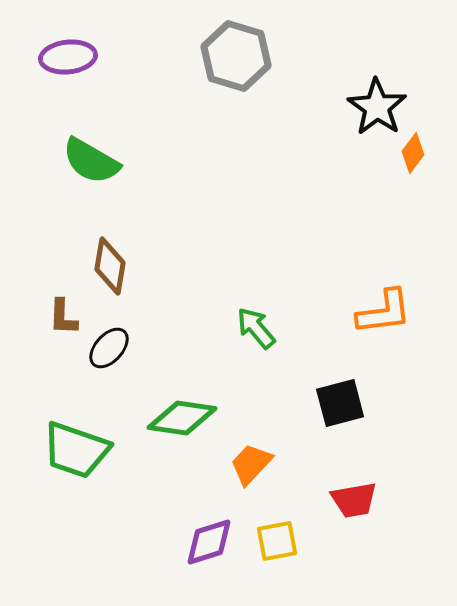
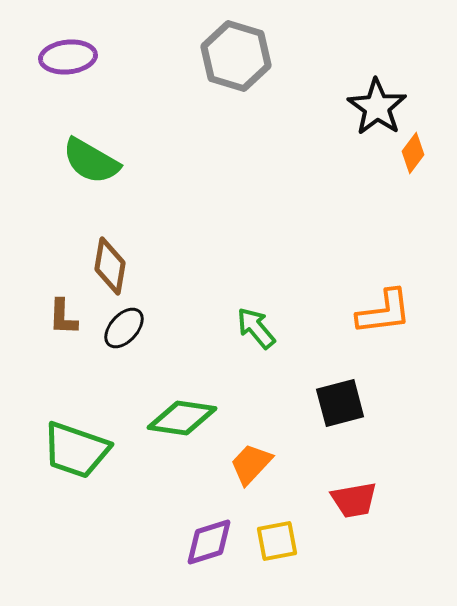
black ellipse: moved 15 px right, 20 px up
